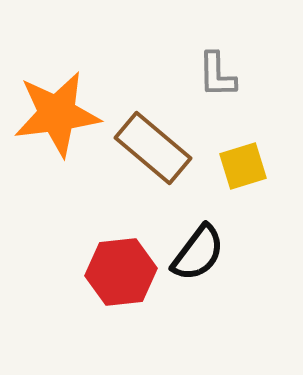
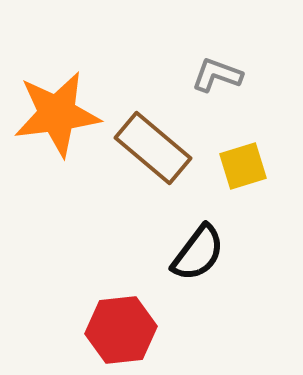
gray L-shape: rotated 111 degrees clockwise
red hexagon: moved 58 px down
